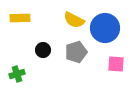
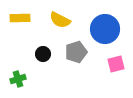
yellow semicircle: moved 14 px left
blue circle: moved 1 px down
black circle: moved 4 px down
pink square: rotated 18 degrees counterclockwise
green cross: moved 1 px right, 5 px down
